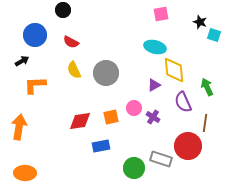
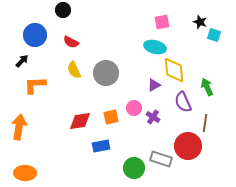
pink square: moved 1 px right, 8 px down
black arrow: rotated 16 degrees counterclockwise
